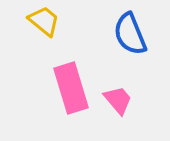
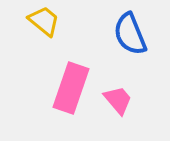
pink rectangle: rotated 36 degrees clockwise
